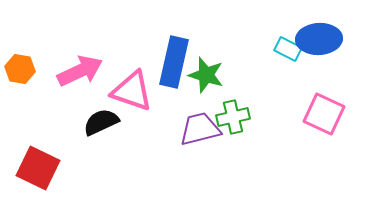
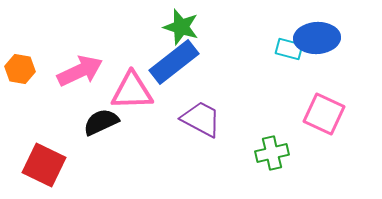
blue ellipse: moved 2 px left, 1 px up
cyan rectangle: moved 1 px right; rotated 12 degrees counterclockwise
blue rectangle: rotated 39 degrees clockwise
green star: moved 25 px left, 48 px up
pink triangle: rotated 21 degrees counterclockwise
green cross: moved 39 px right, 36 px down
purple trapezoid: moved 1 px right, 10 px up; rotated 42 degrees clockwise
red square: moved 6 px right, 3 px up
